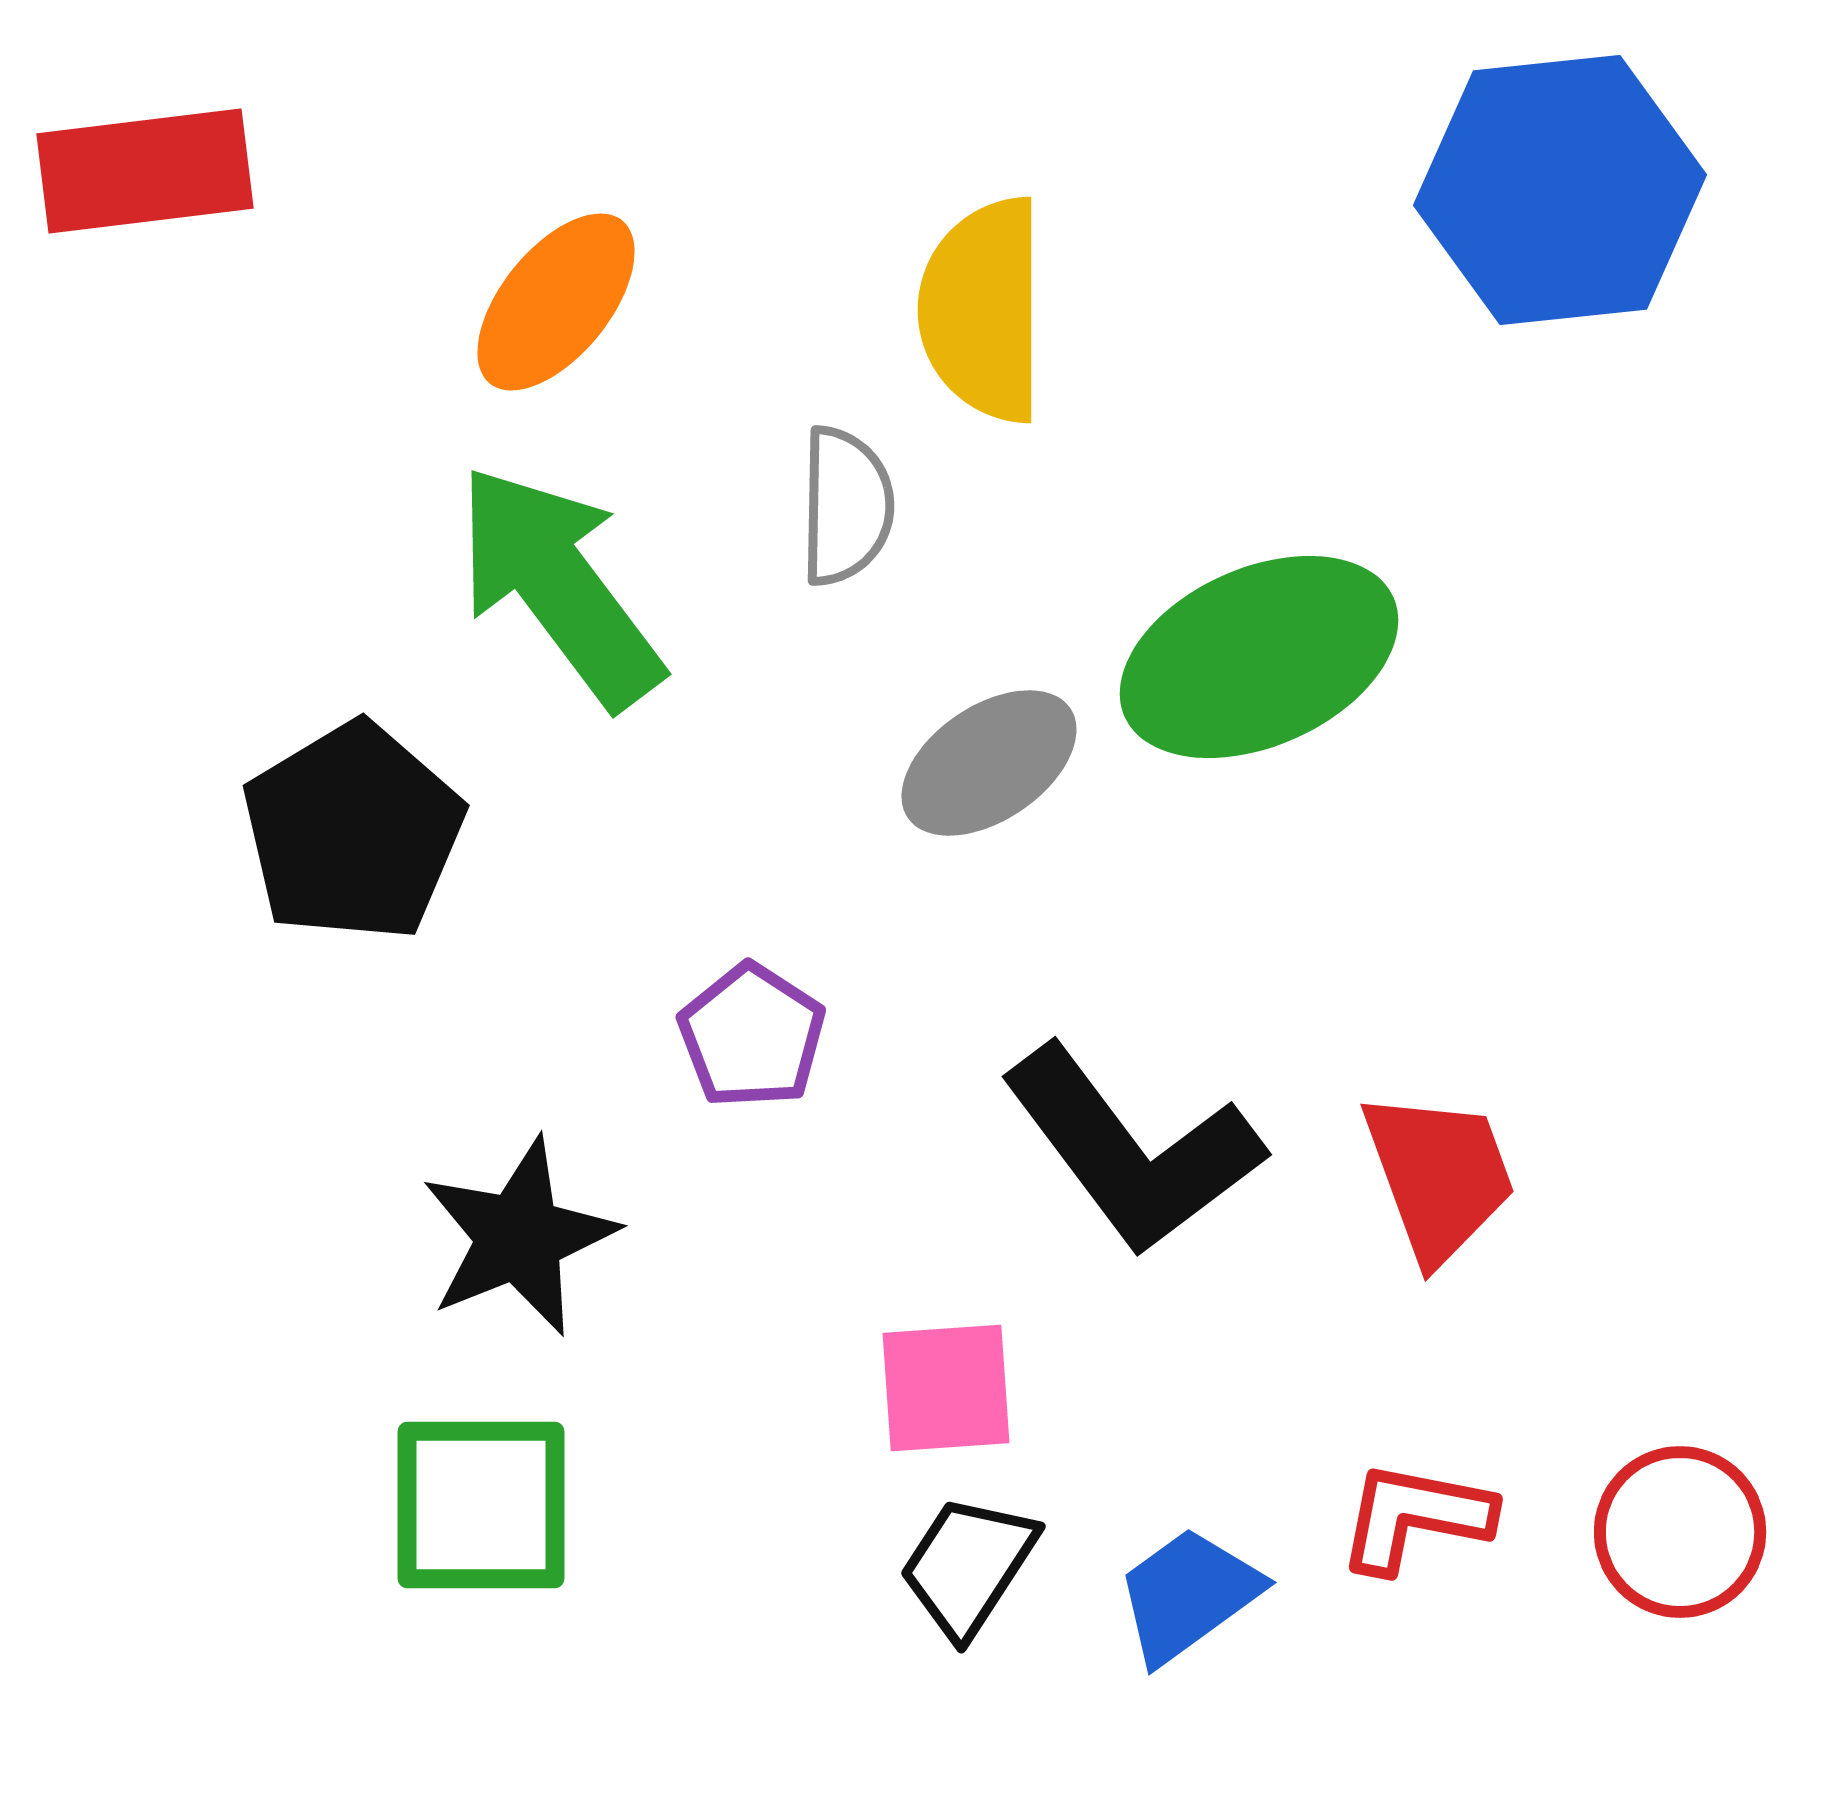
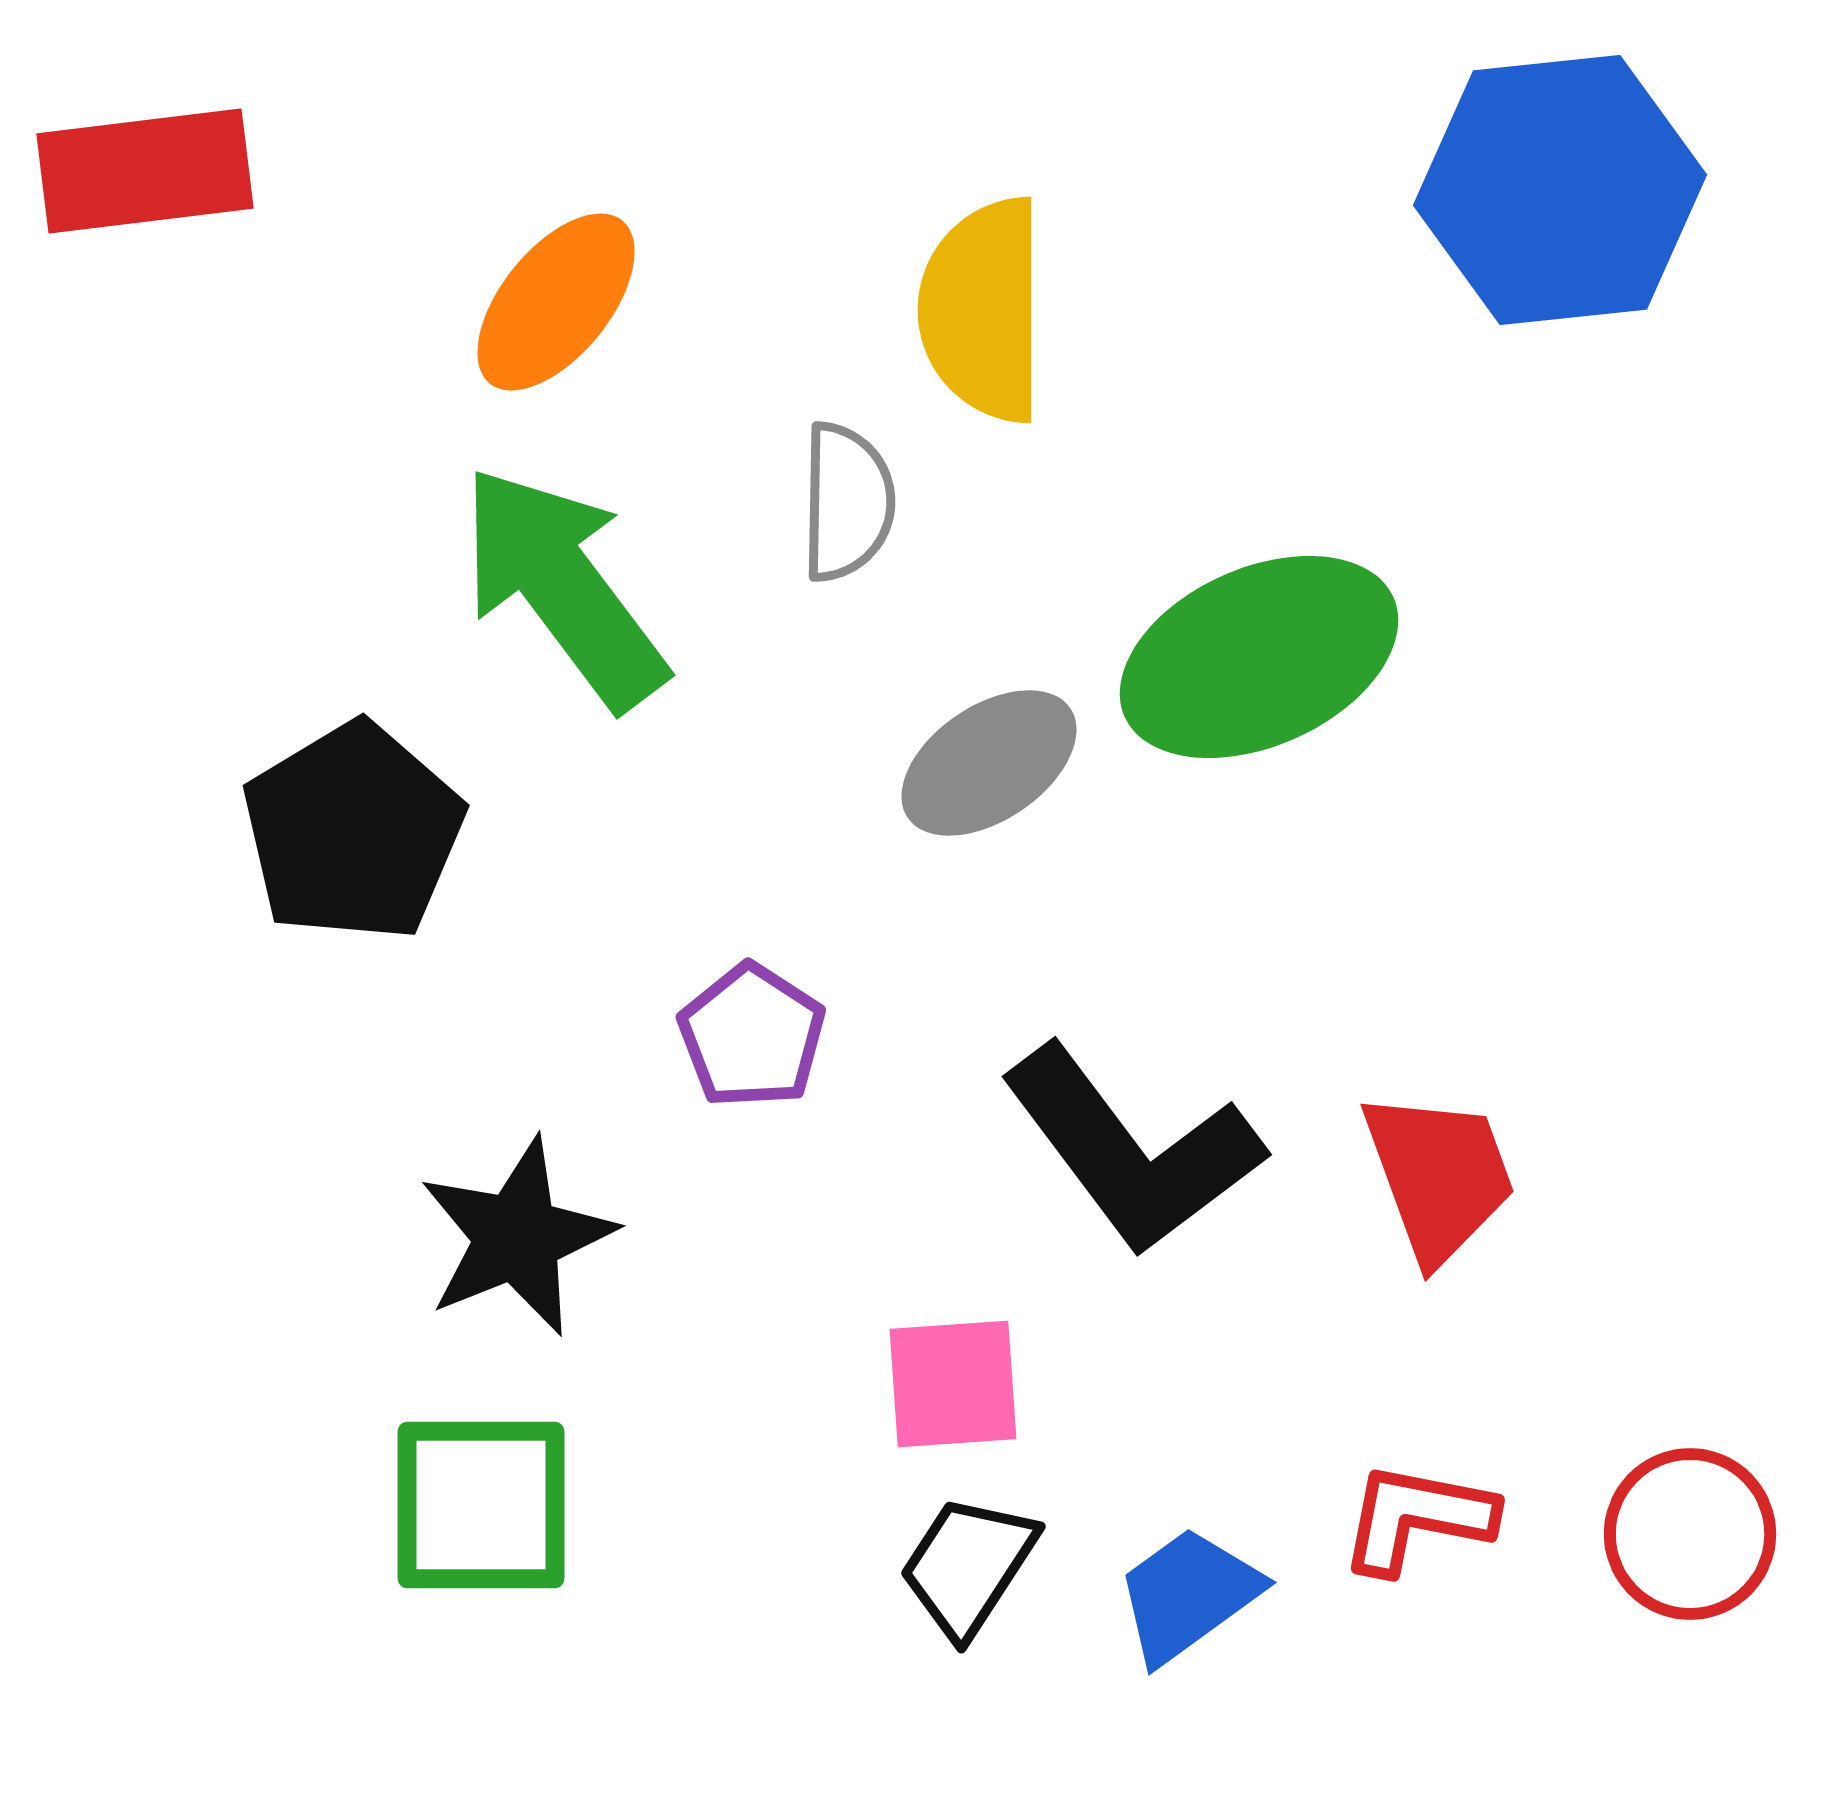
gray semicircle: moved 1 px right, 4 px up
green arrow: moved 4 px right, 1 px down
black star: moved 2 px left
pink square: moved 7 px right, 4 px up
red L-shape: moved 2 px right, 1 px down
red circle: moved 10 px right, 2 px down
